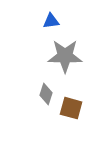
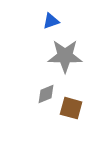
blue triangle: rotated 12 degrees counterclockwise
gray diamond: rotated 50 degrees clockwise
